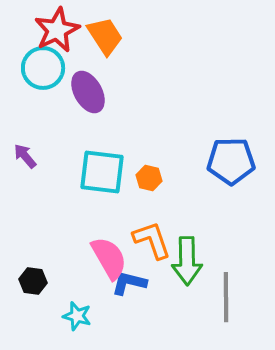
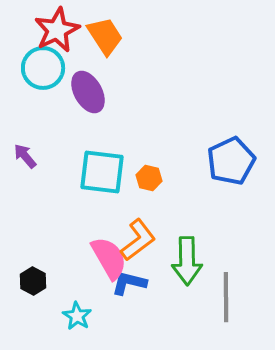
blue pentagon: rotated 24 degrees counterclockwise
orange L-shape: moved 14 px left; rotated 72 degrees clockwise
black hexagon: rotated 20 degrees clockwise
cyan star: rotated 16 degrees clockwise
